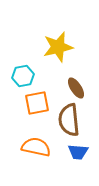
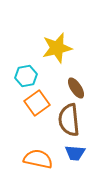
yellow star: moved 1 px left, 1 px down
cyan hexagon: moved 3 px right
orange square: rotated 25 degrees counterclockwise
orange semicircle: moved 2 px right, 12 px down
blue trapezoid: moved 3 px left, 1 px down
